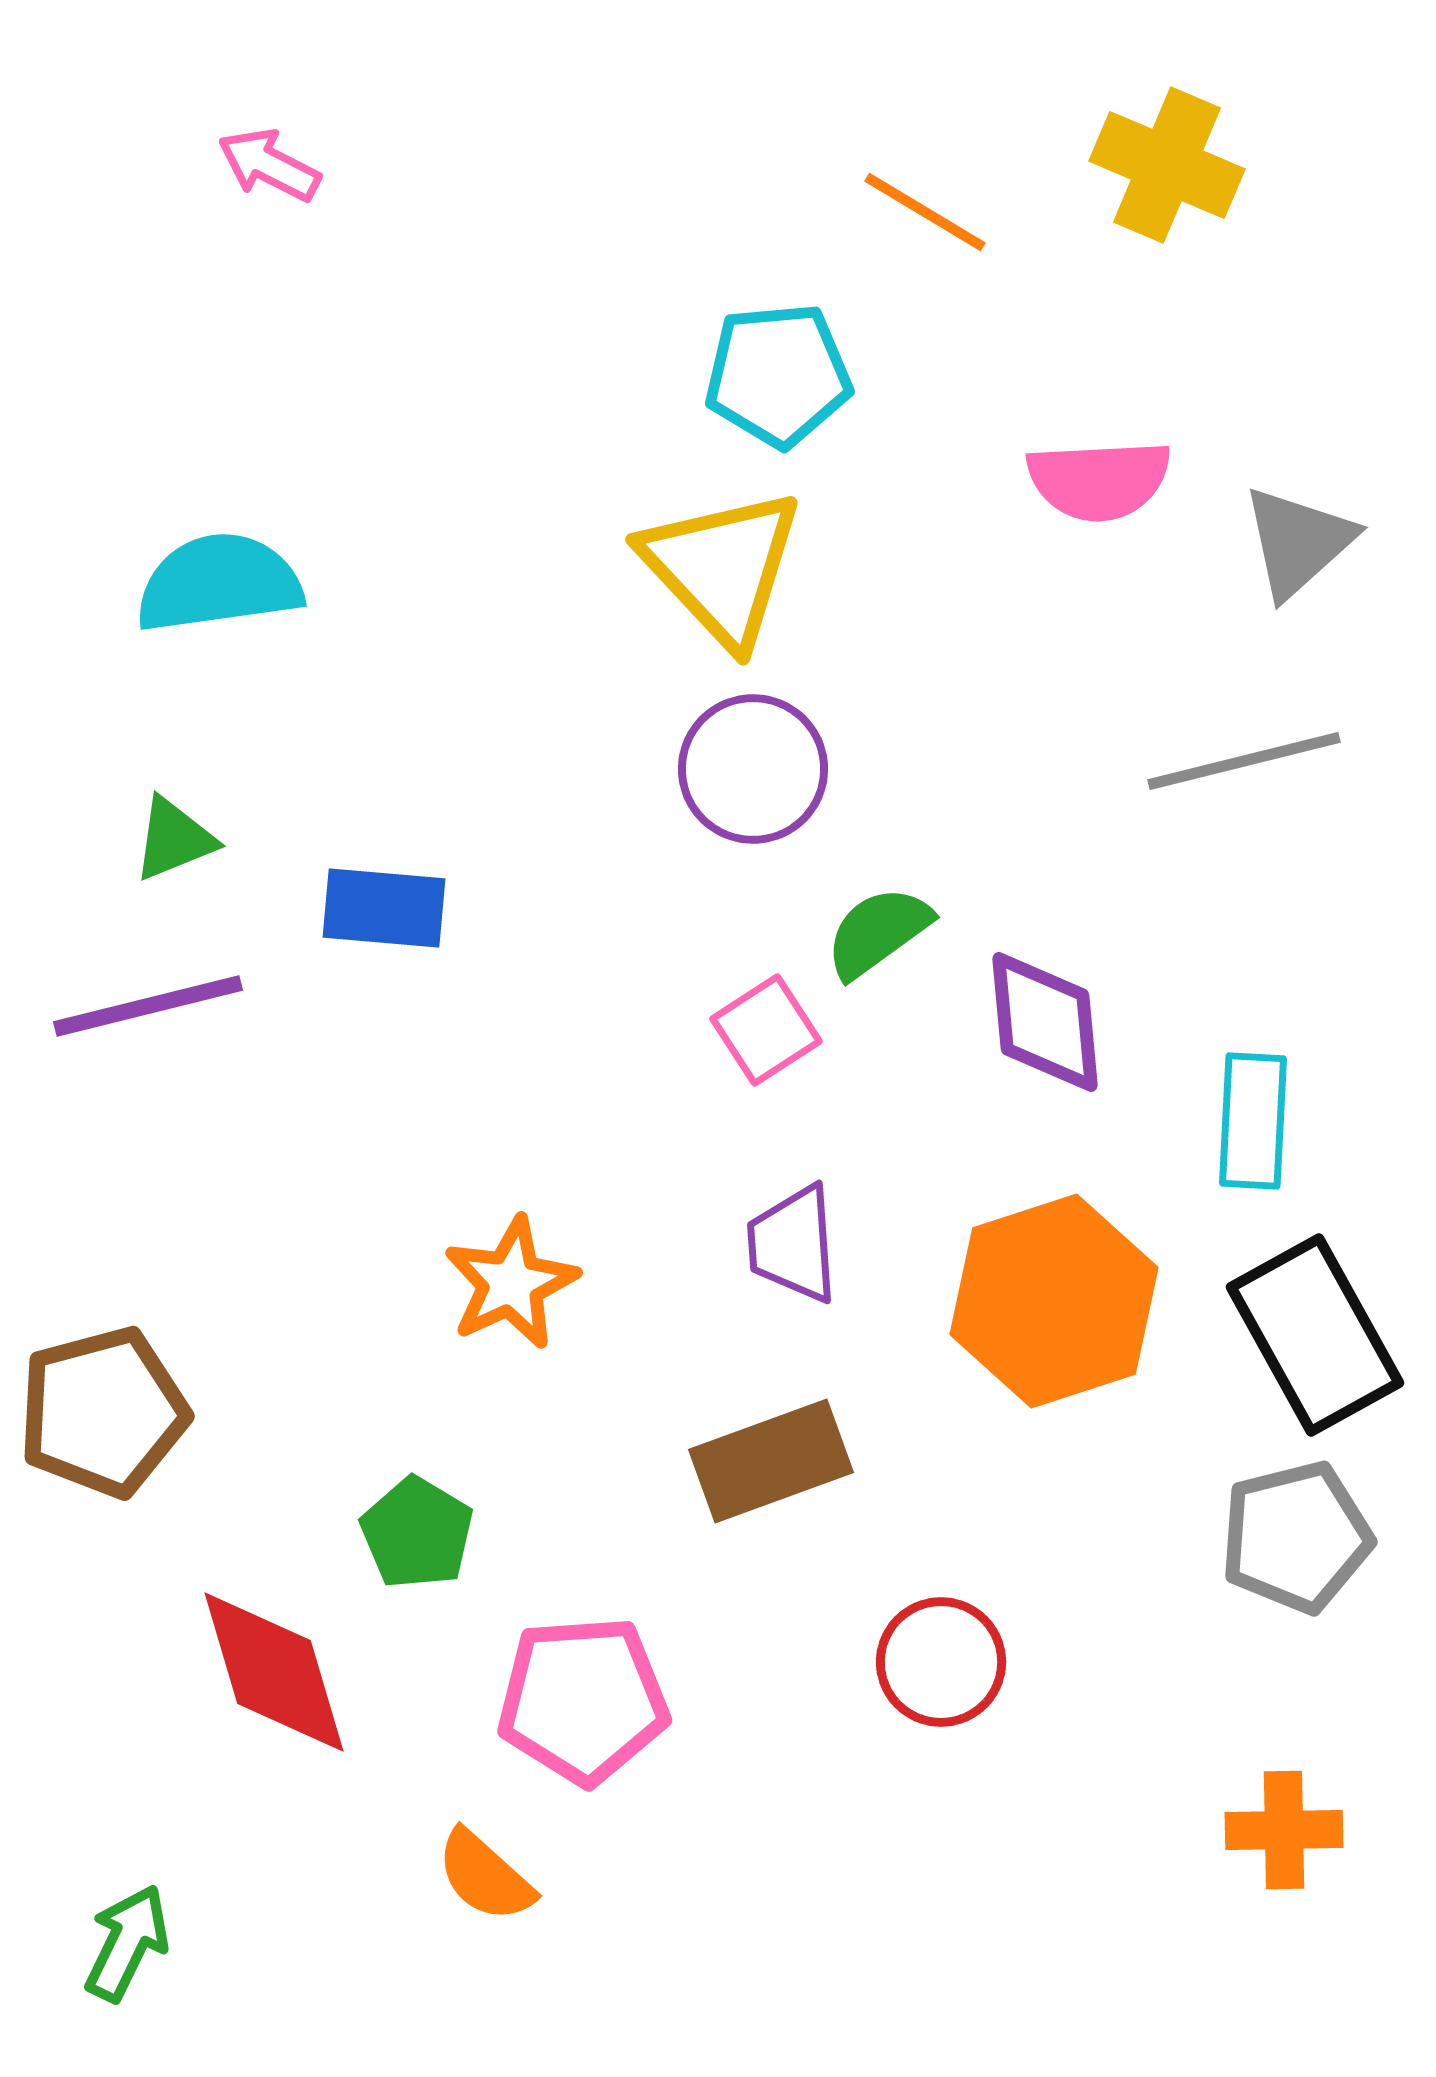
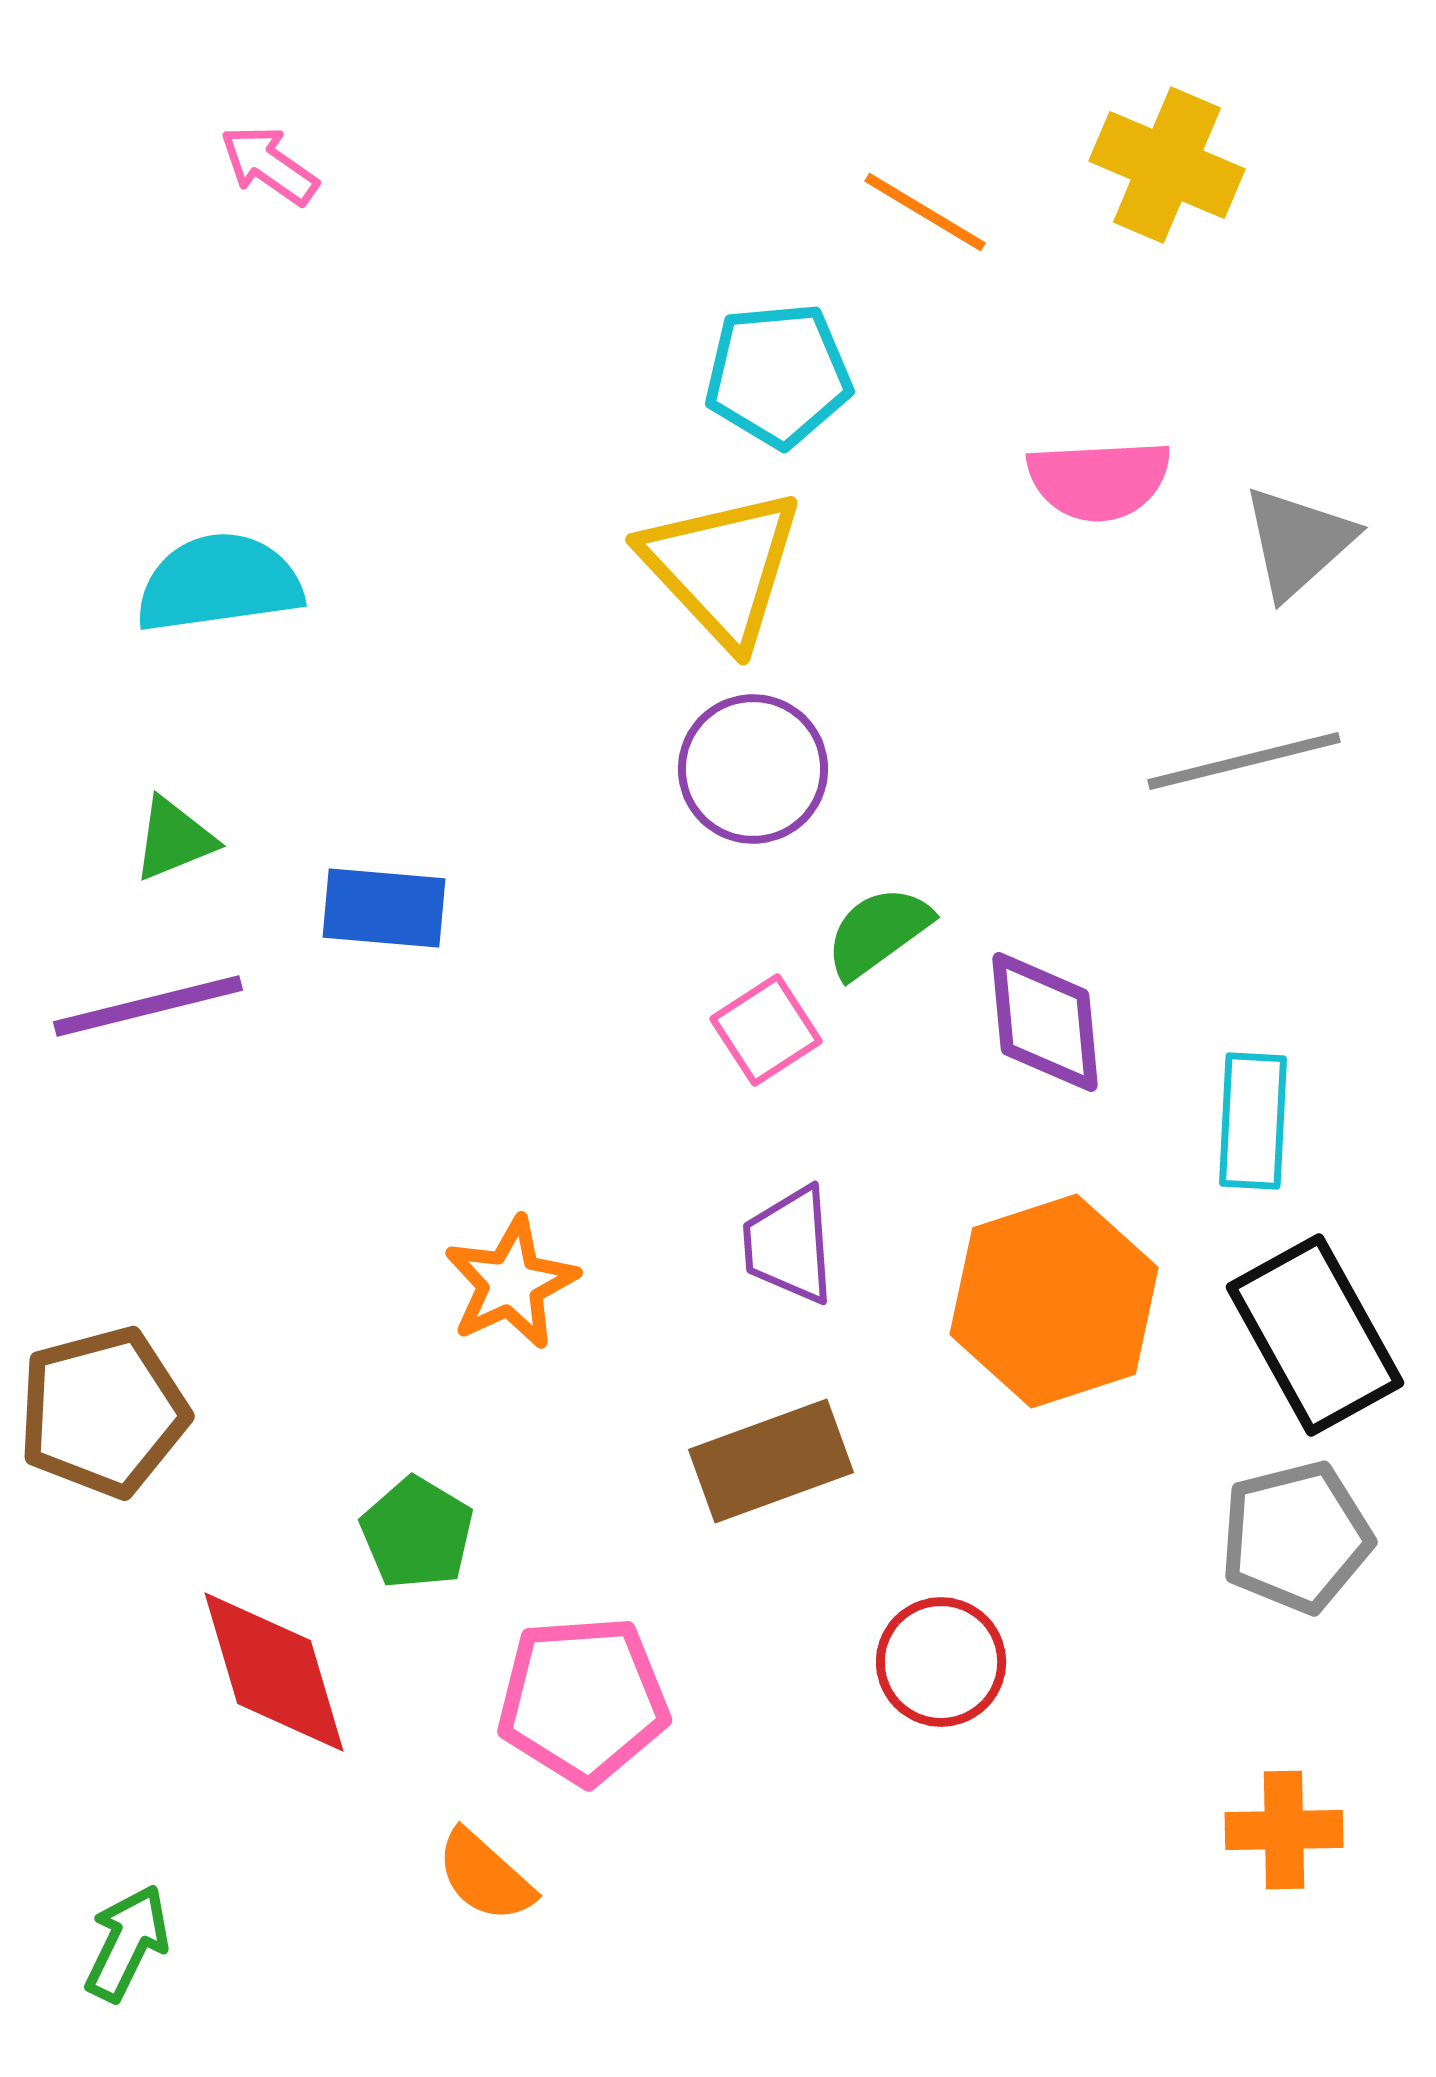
pink arrow: rotated 8 degrees clockwise
purple trapezoid: moved 4 px left, 1 px down
